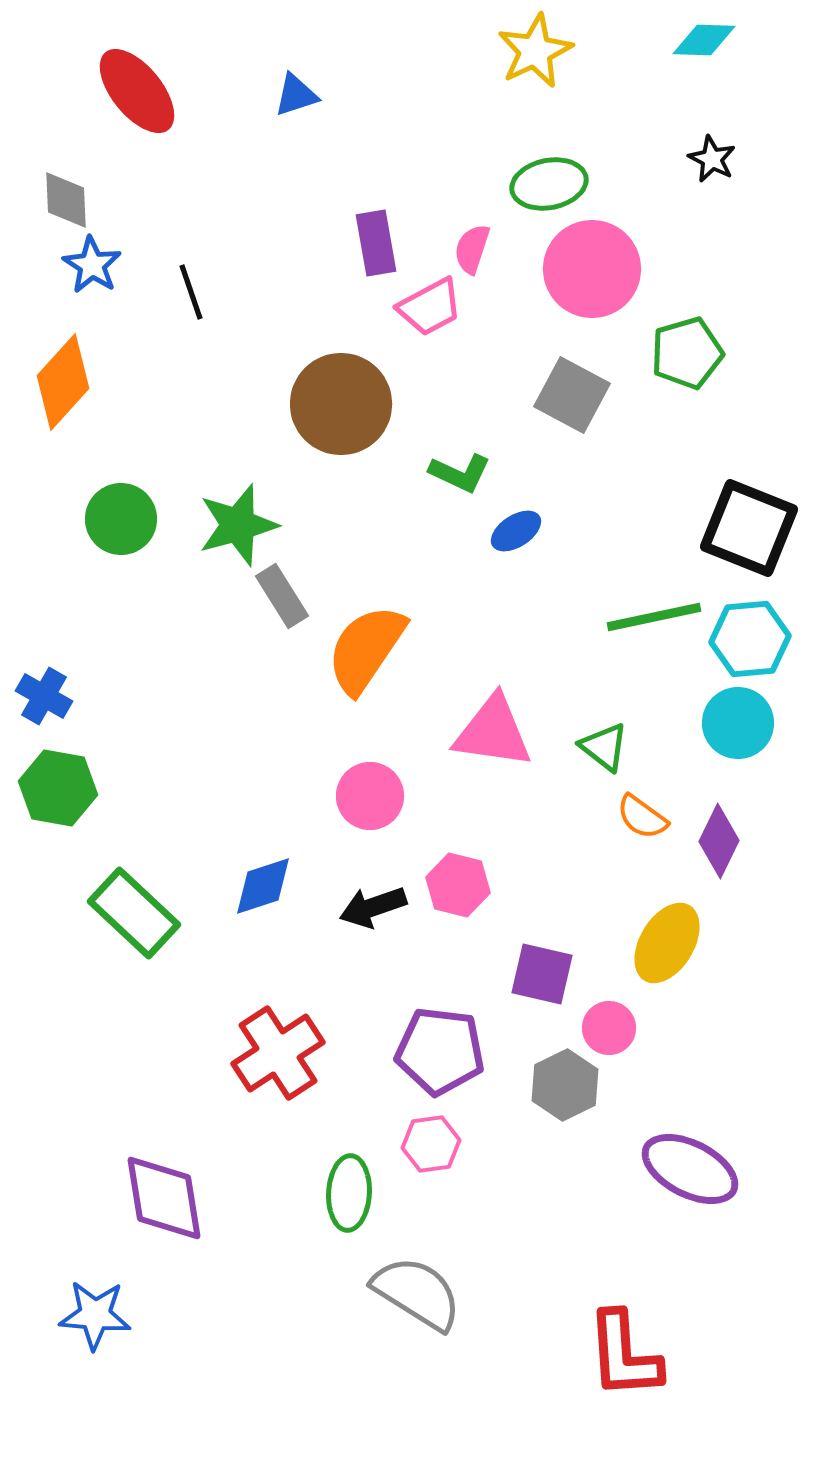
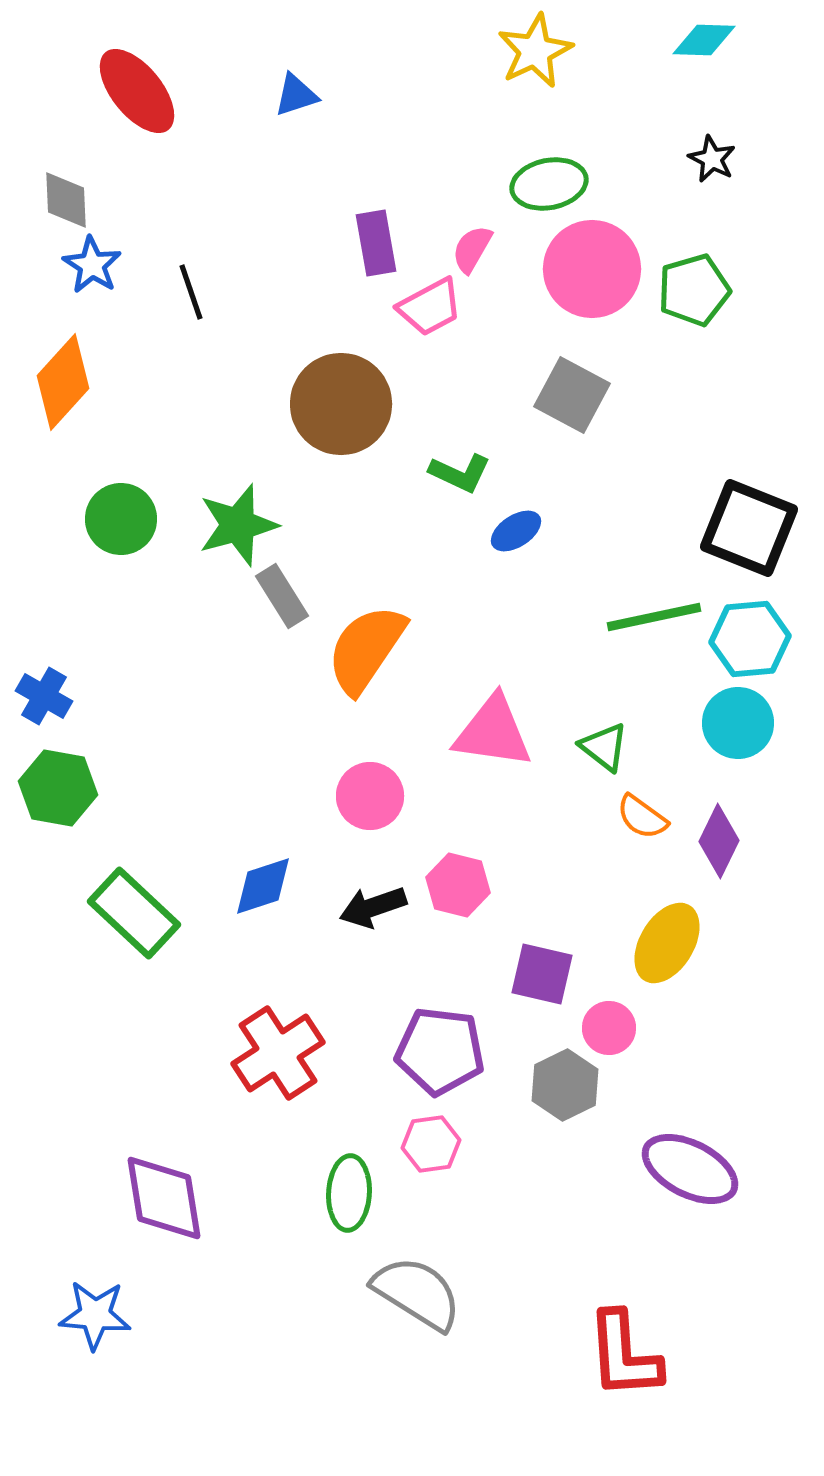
pink semicircle at (472, 249): rotated 12 degrees clockwise
green pentagon at (687, 353): moved 7 px right, 63 px up
